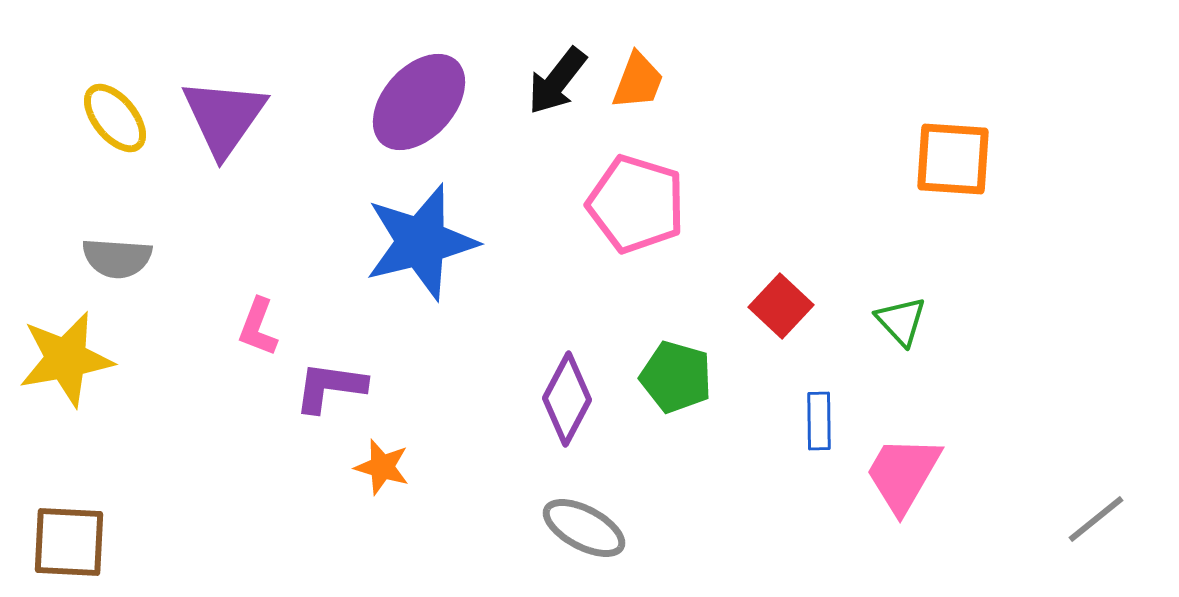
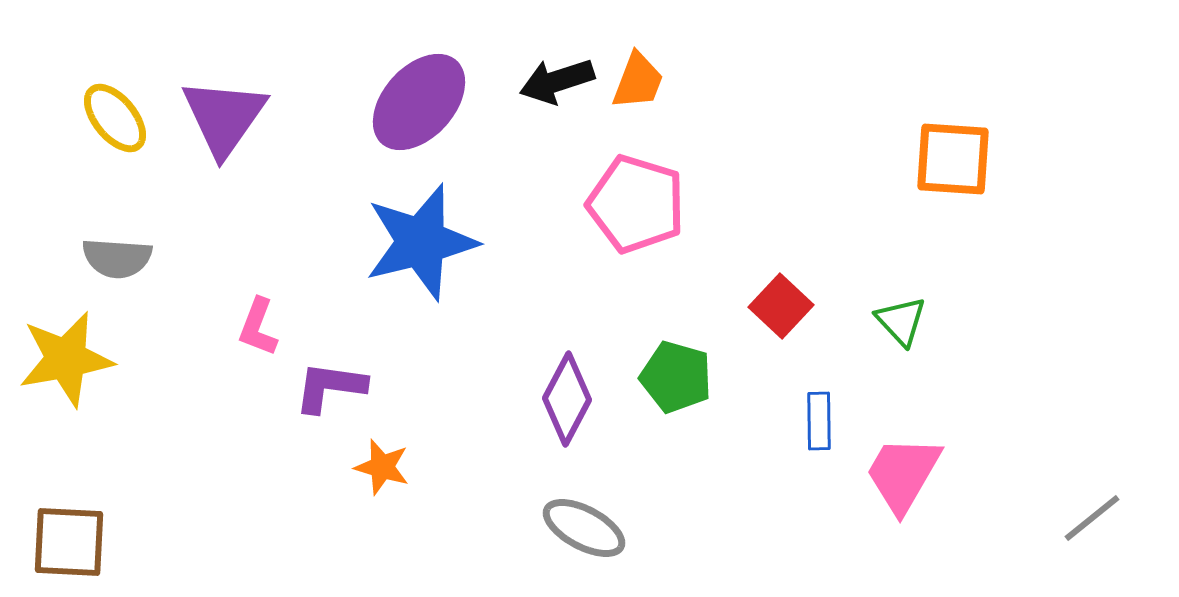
black arrow: rotated 34 degrees clockwise
gray line: moved 4 px left, 1 px up
